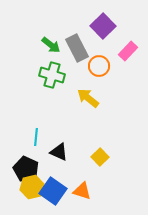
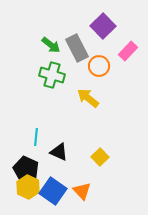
yellow hexagon: moved 4 px left; rotated 20 degrees counterclockwise
orange triangle: rotated 30 degrees clockwise
